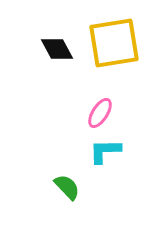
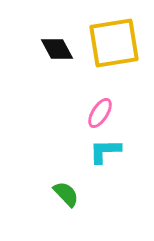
green semicircle: moved 1 px left, 7 px down
